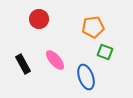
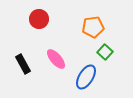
green square: rotated 21 degrees clockwise
pink ellipse: moved 1 px right, 1 px up
blue ellipse: rotated 50 degrees clockwise
